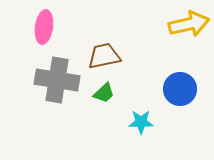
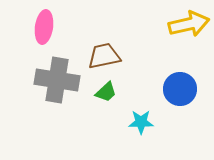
green trapezoid: moved 2 px right, 1 px up
